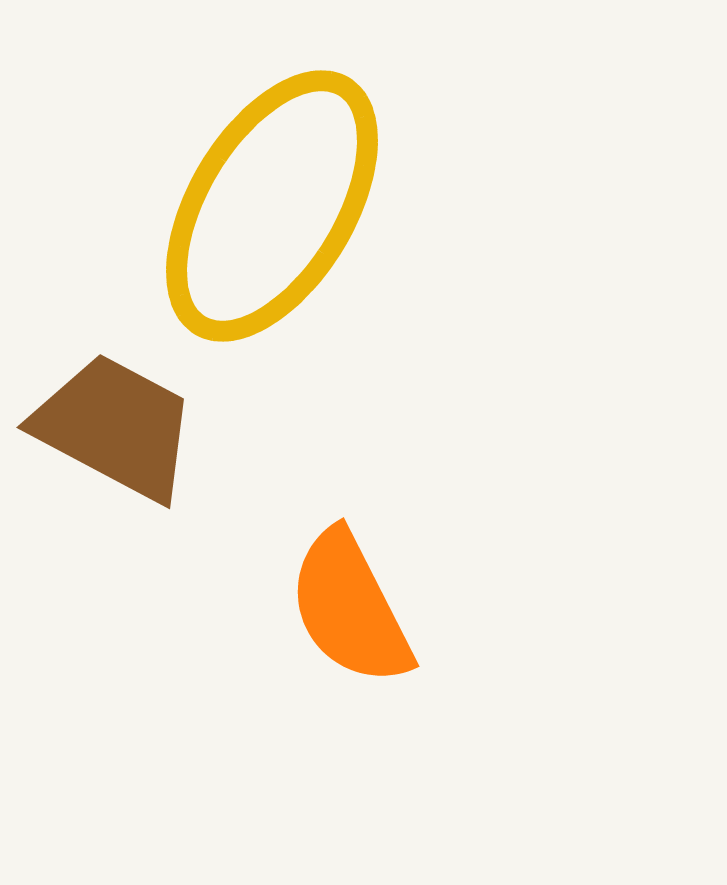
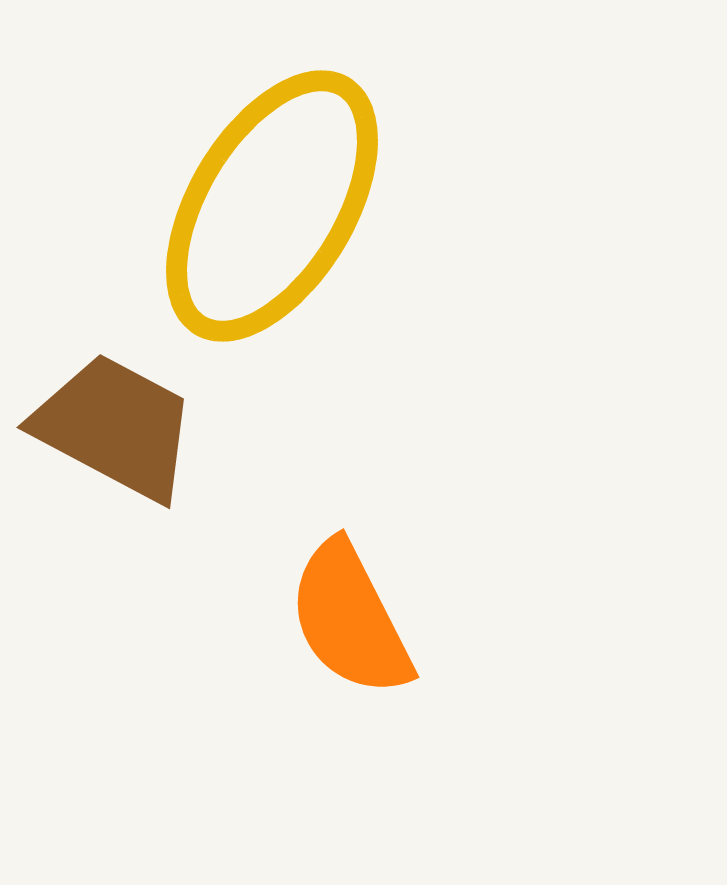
orange semicircle: moved 11 px down
